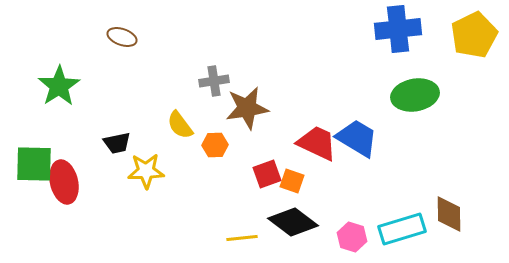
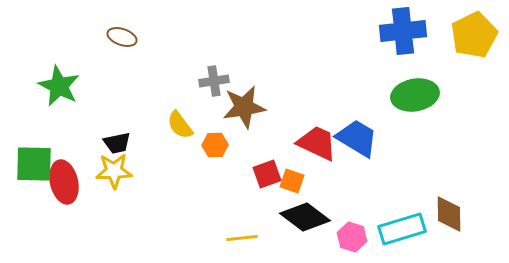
blue cross: moved 5 px right, 2 px down
green star: rotated 12 degrees counterclockwise
brown star: moved 3 px left, 1 px up
yellow star: moved 32 px left
black diamond: moved 12 px right, 5 px up
